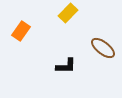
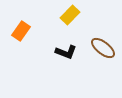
yellow rectangle: moved 2 px right, 2 px down
black L-shape: moved 14 px up; rotated 20 degrees clockwise
